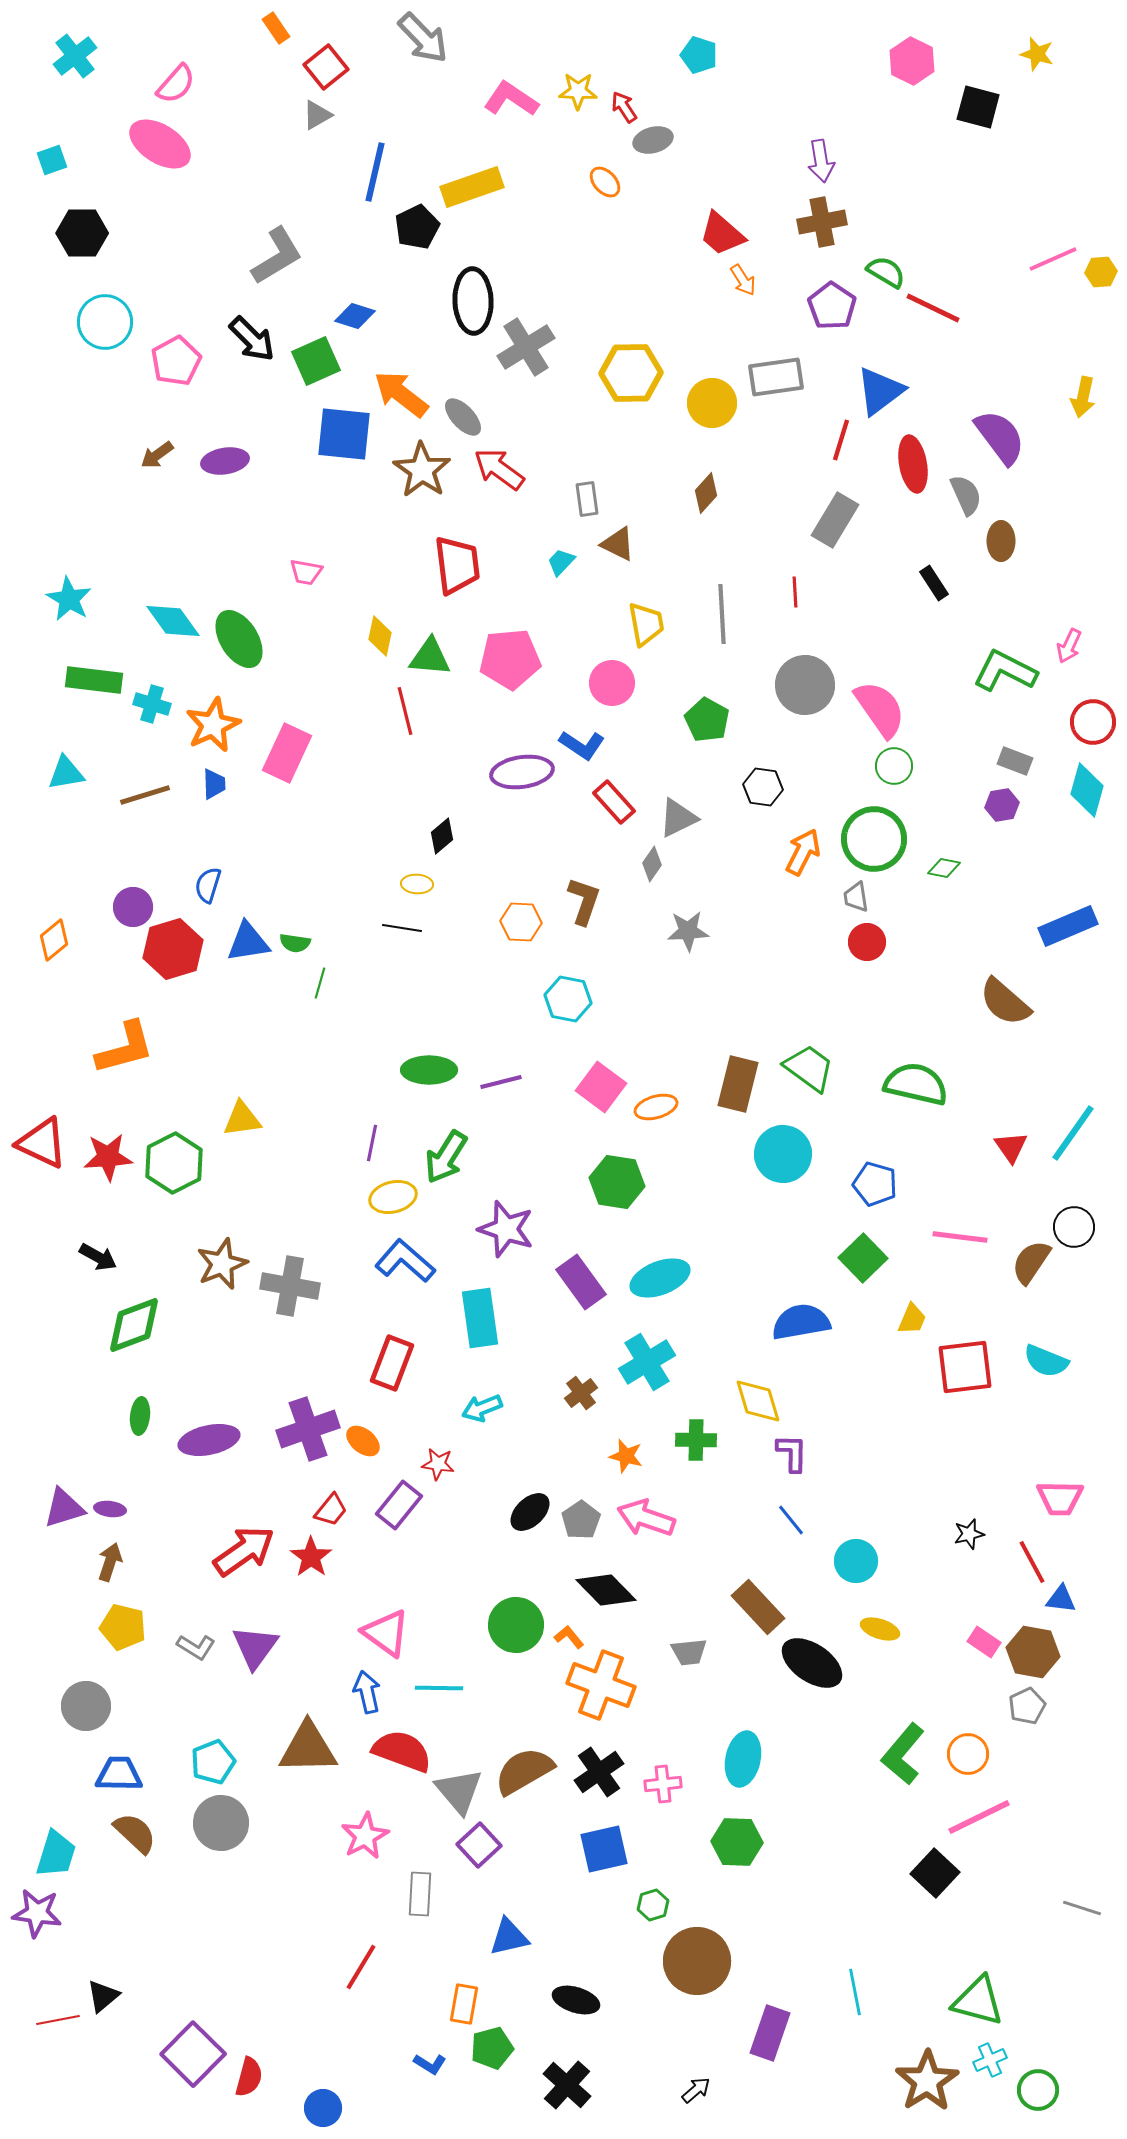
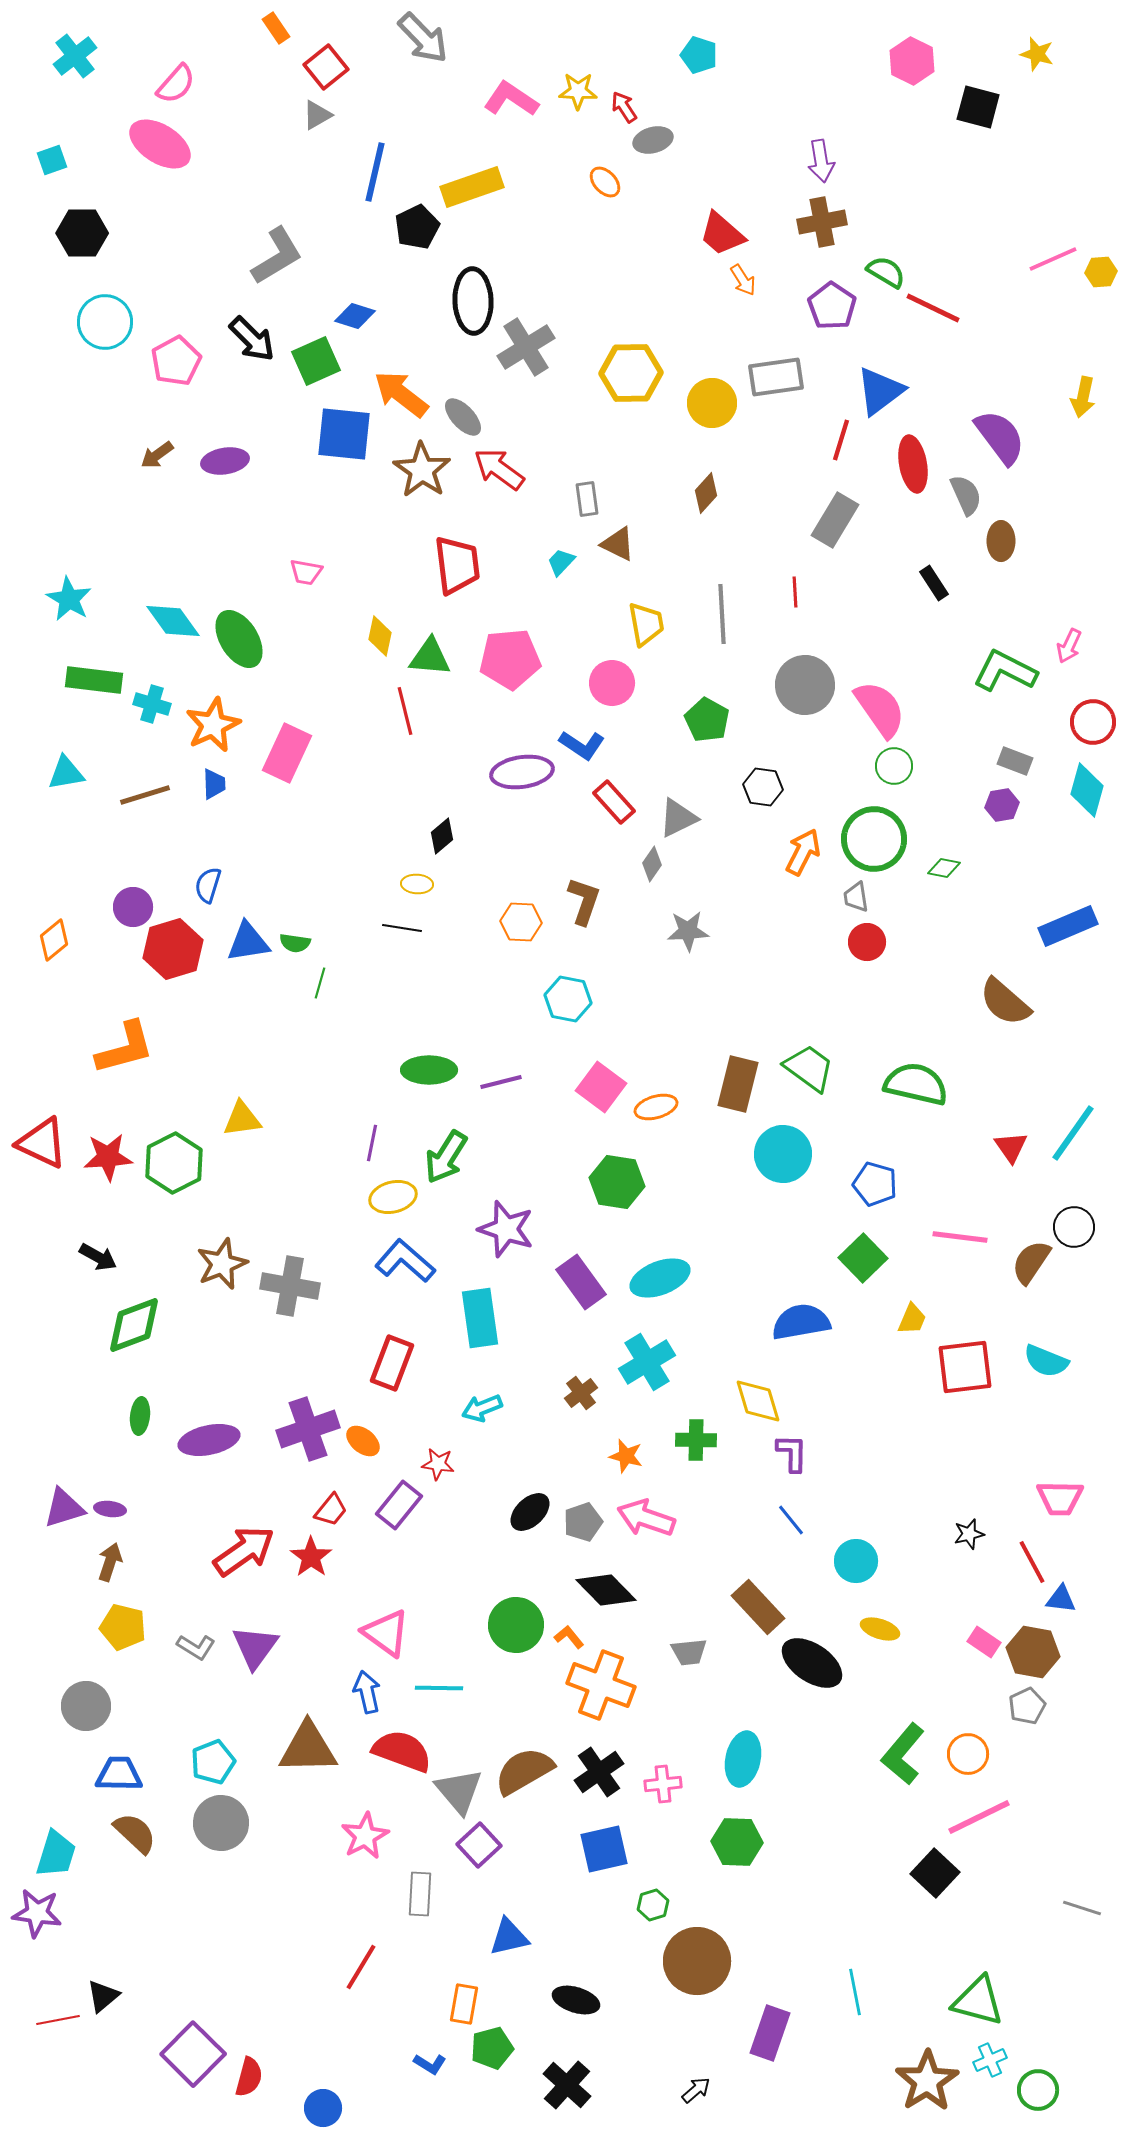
gray pentagon at (581, 1520): moved 2 px right, 2 px down; rotated 15 degrees clockwise
